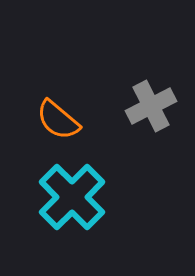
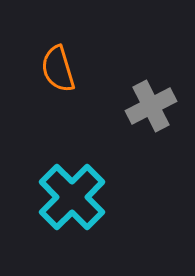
orange semicircle: moved 51 px up; rotated 33 degrees clockwise
